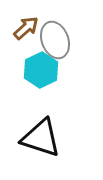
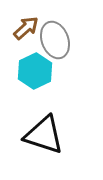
cyan hexagon: moved 6 px left, 1 px down
black triangle: moved 3 px right, 3 px up
